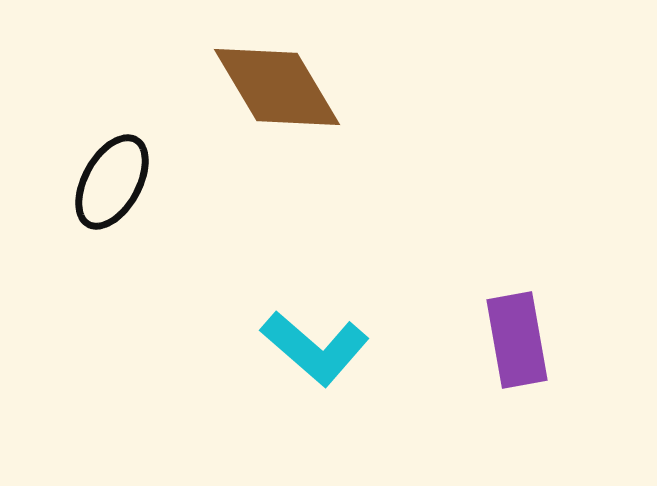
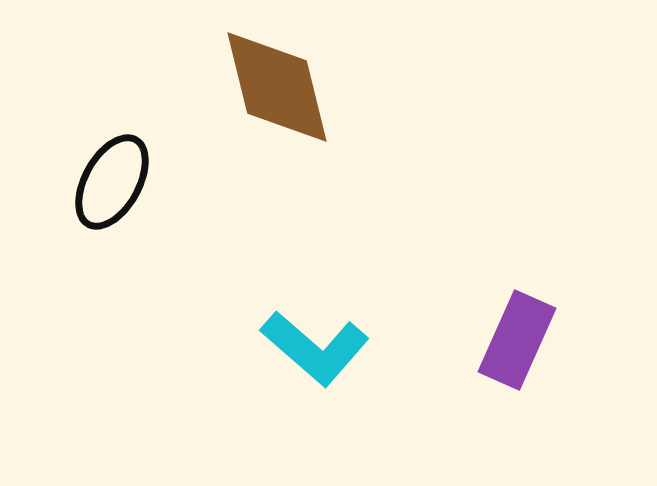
brown diamond: rotated 17 degrees clockwise
purple rectangle: rotated 34 degrees clockwise
